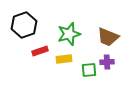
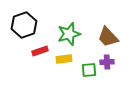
brown trapezoid: rotated 25 degrees clockwise
